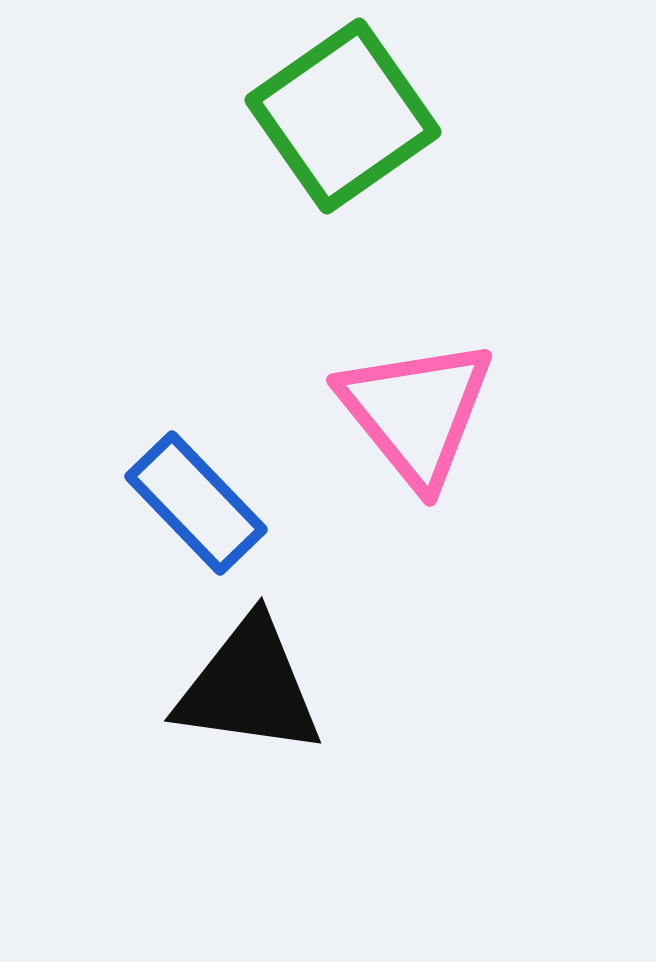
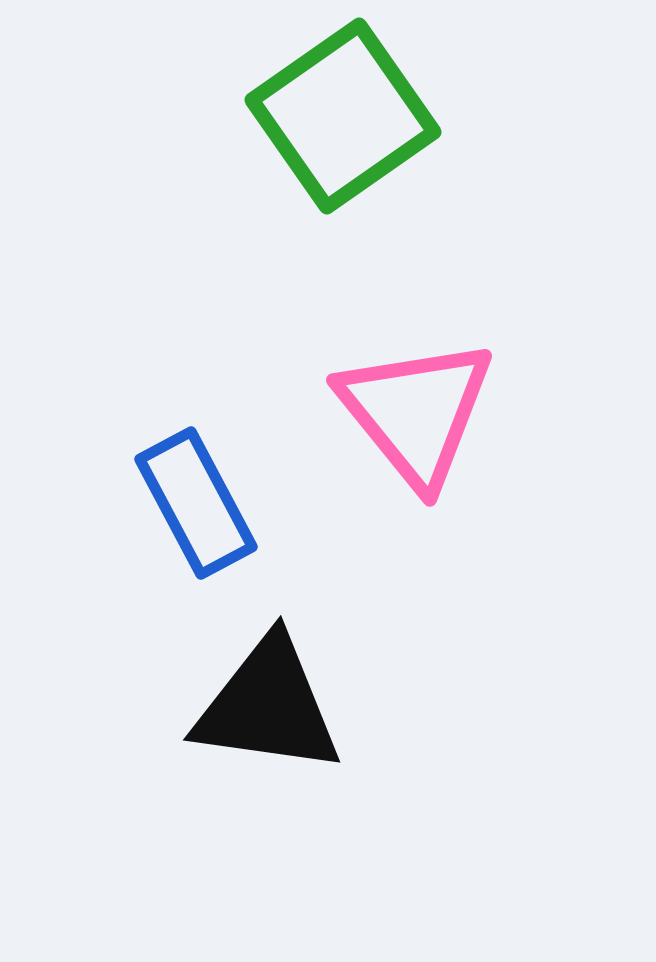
blue rectangle: rotated 16 degrees clockwise
black triangle: moved 19 px right, 19 px down
